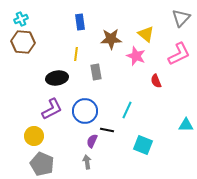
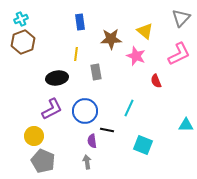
yellow triangle: moved 1 px left, 3 px up
brown hexagon: rotated 25 degrees counterclockwise
cyan line: moved 2 px right, 2 px up
purple semicircle: rotated 32 degrees counterclockwise
gray pentagon: moved 1 px right, 3 px up
